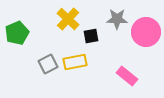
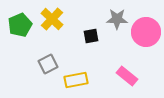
yellow cross: moved 16 px left
green pentagon: moved 3 px right, 8 px up
yellow rectangle: moved 1 px right, 18 px down
